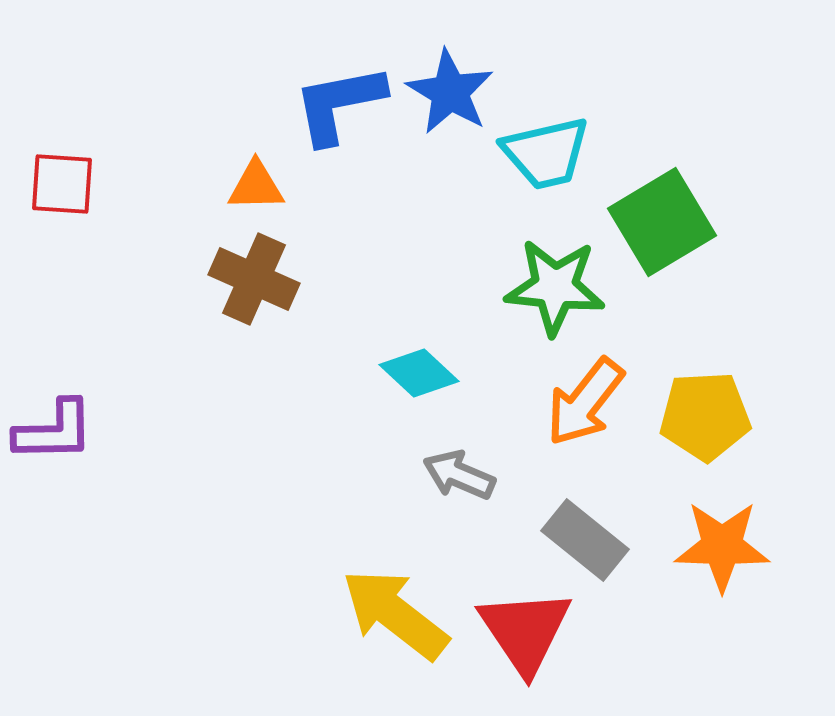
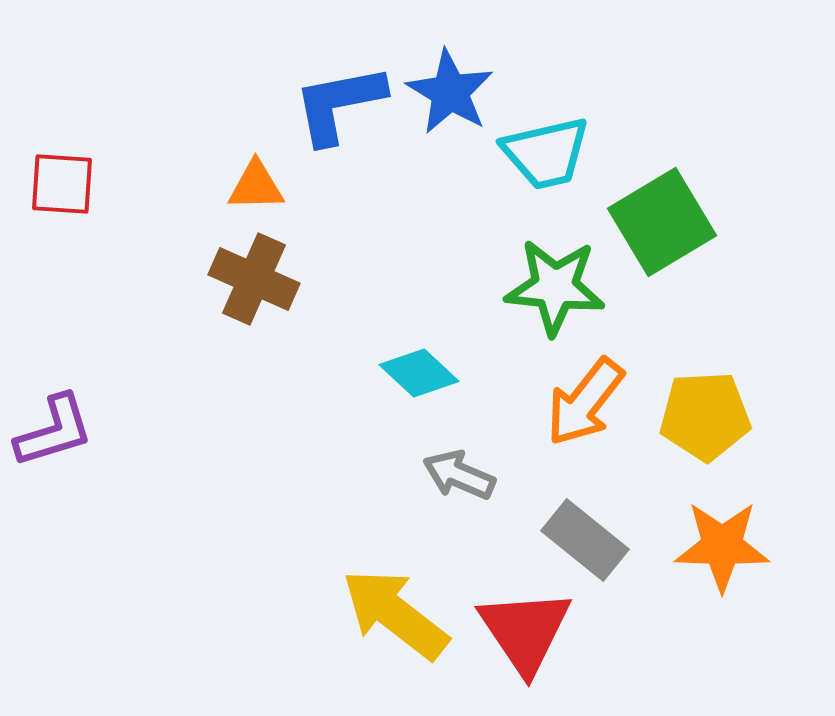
purple L-shape: rotated 16 degrees counterclockwise
